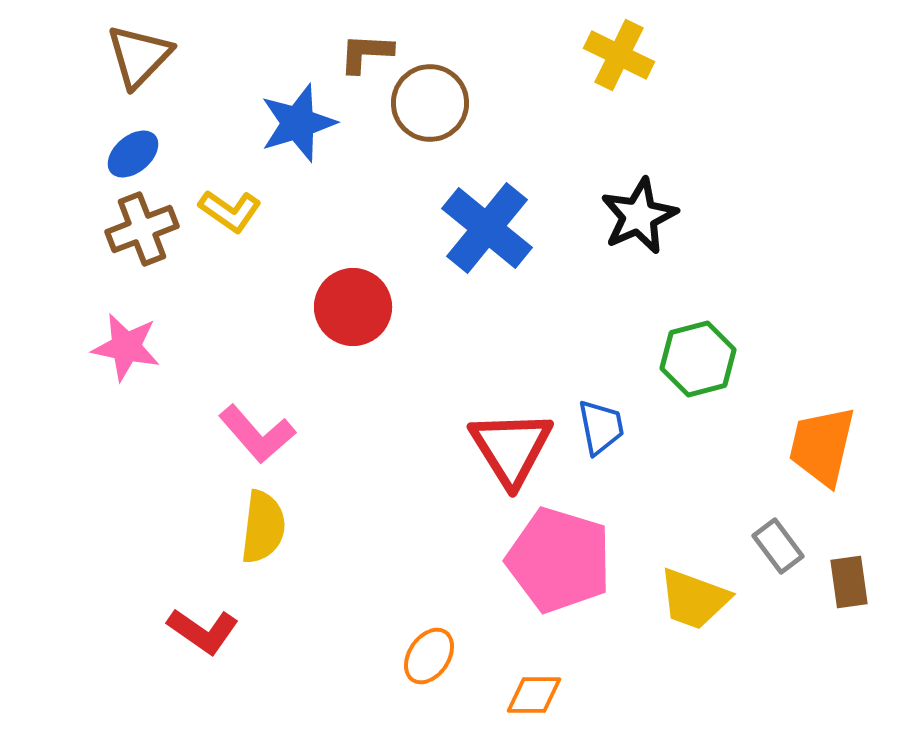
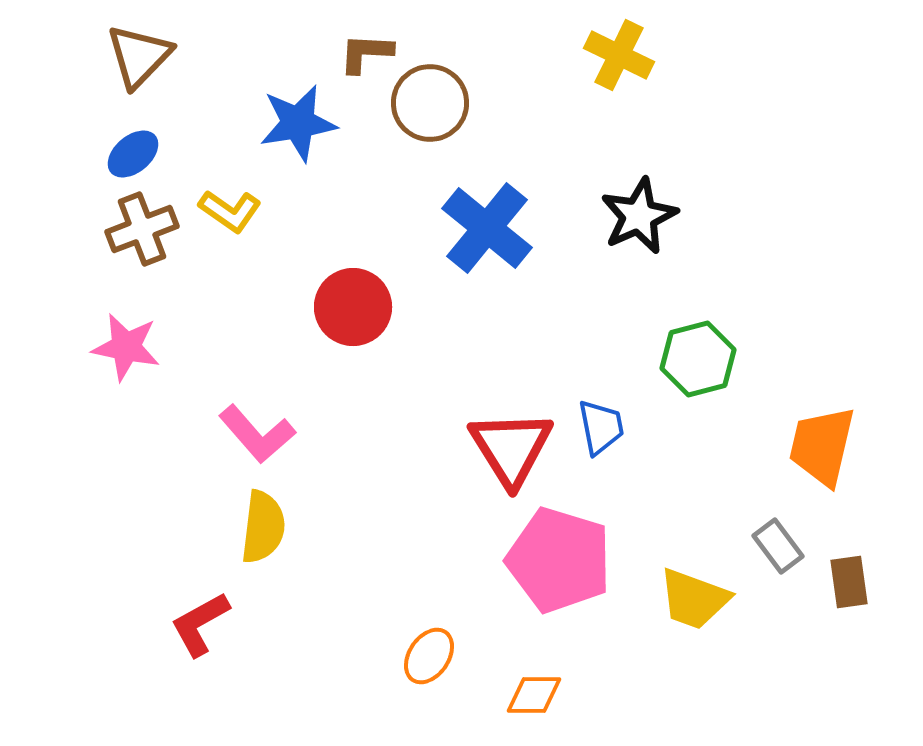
blue star: rotated 8 degrees clockwise
red L-shape: moved 3 px left, 7 px up; rotated 116 degrees clockwise
